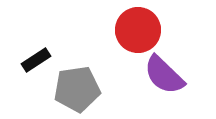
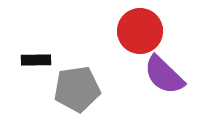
red circle: moved 2 px right, 1 px down
black rectangle: rotated 32 degrees clockwise
